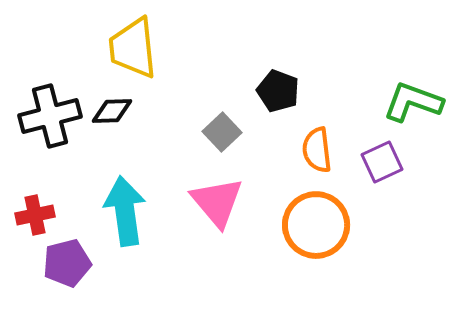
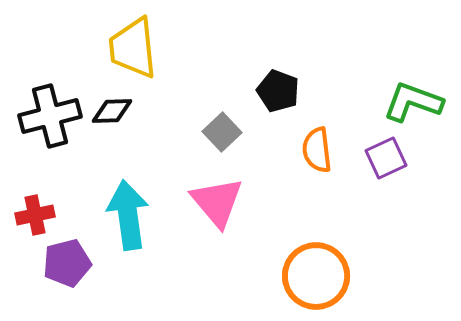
purple square: moved 4 px right, 4 px up
cyan arrow: moved 3 px right, 4 px down
orange circle: moved 51 px down
